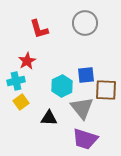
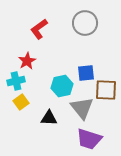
red L-shape: rotated 70 degrees clockwise
blue square: moved 2 px up
cyan hexagon: rotated 15 degrees clockwise
purple trapezoid: moved 4 px right
